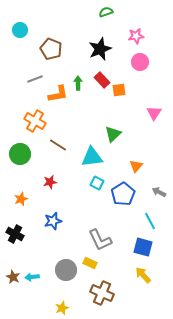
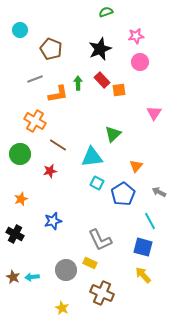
red star: moved 11 px up
yellow star: rotated 24 degrees counterclockwise
